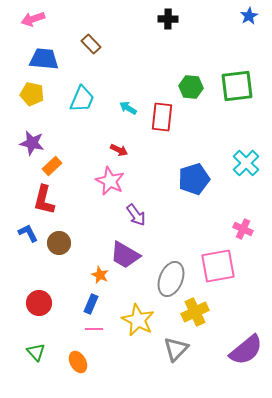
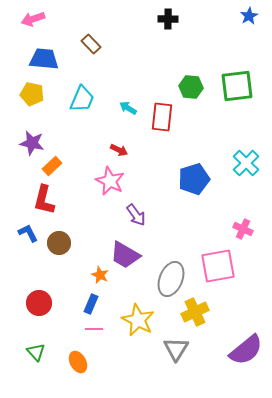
gray triangle: rotated 12 degrees counterclockwise
